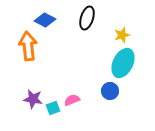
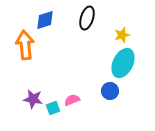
blue diamond: rotated 45 degrees counterclockwise
orange arrow: moved 3 px left, 1 px up
